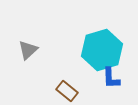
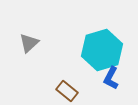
gray triangle: moved 1 px right, 7 px up
blue L-shape: rotated 30 degrees clockwise
